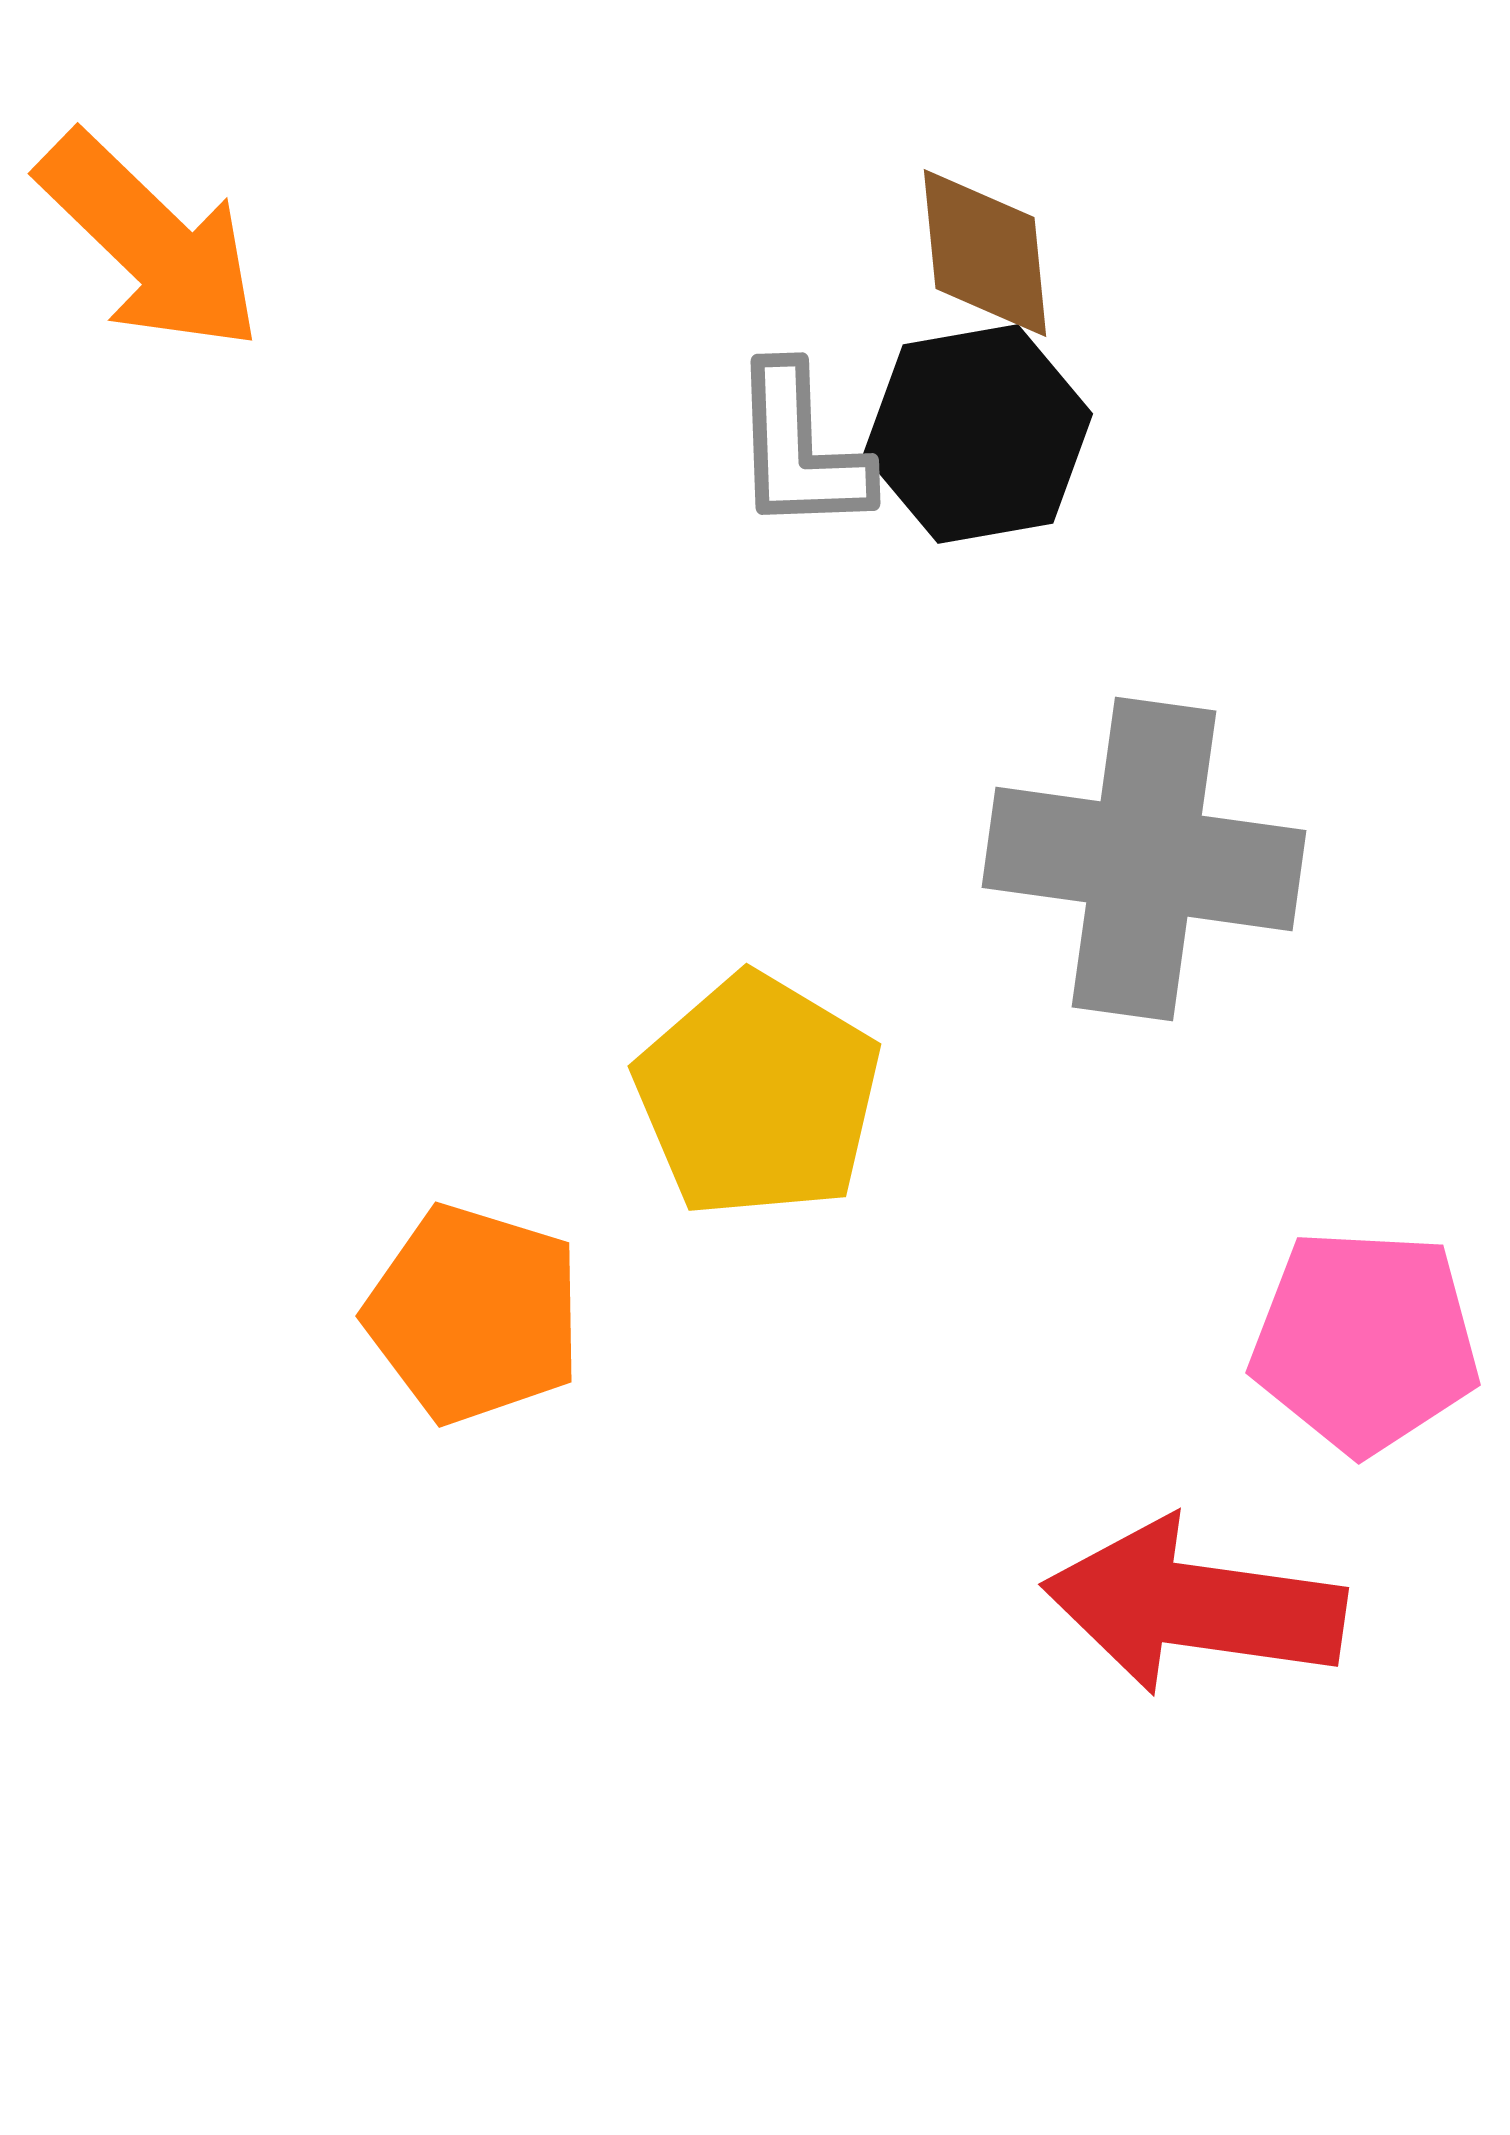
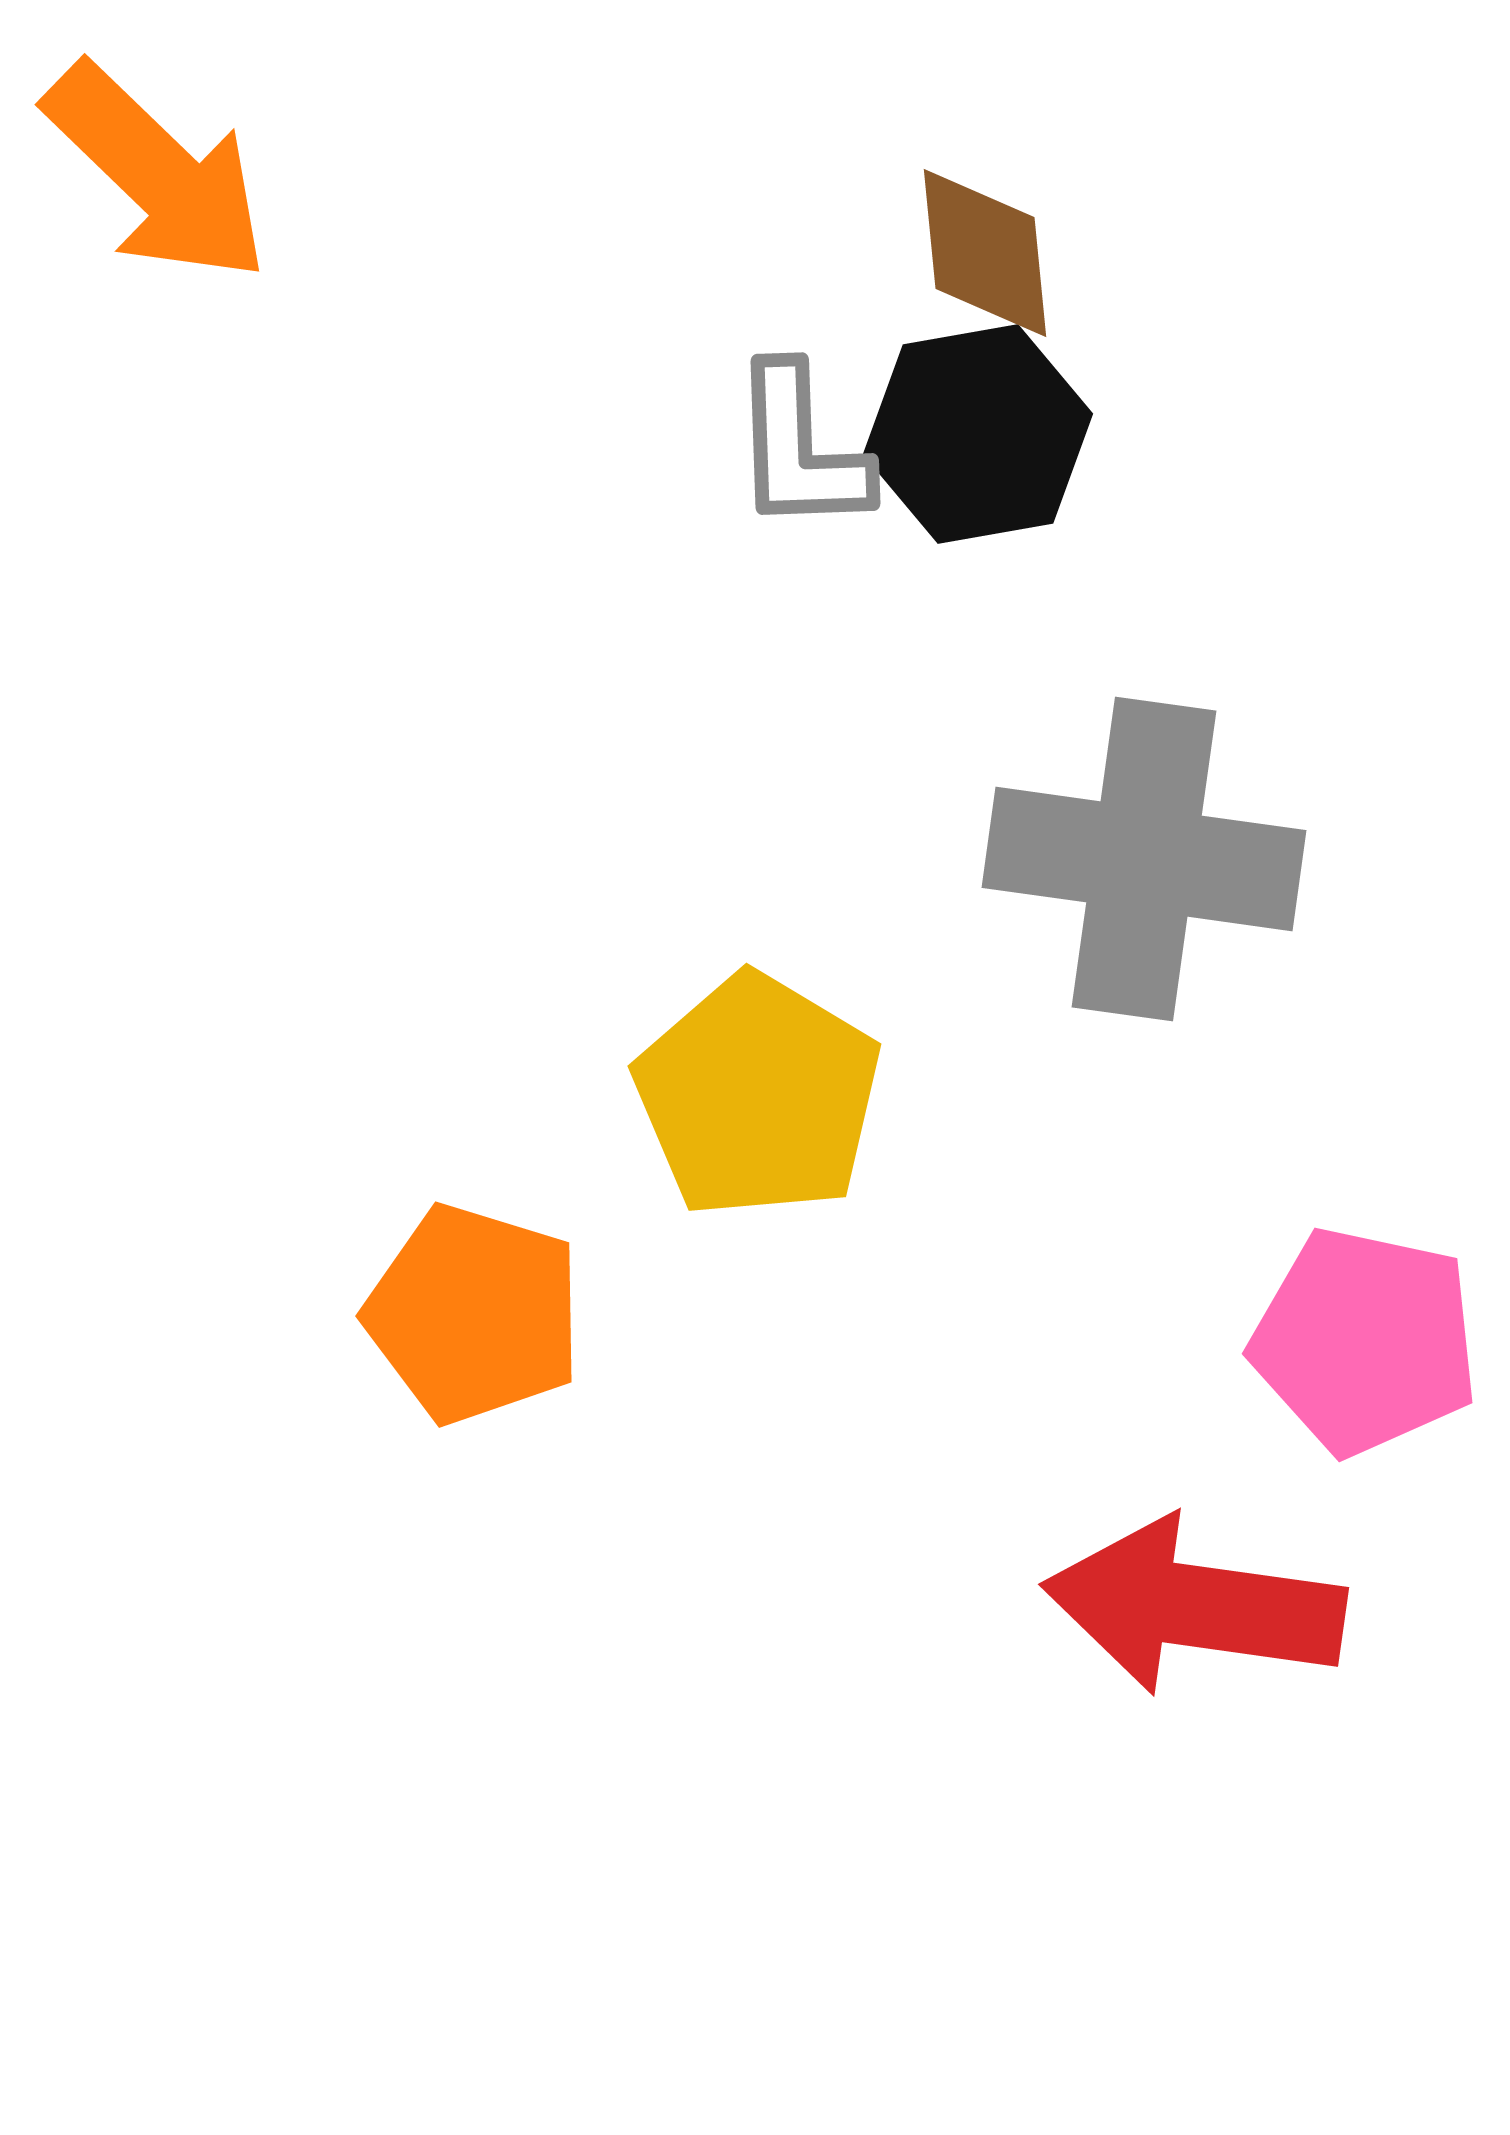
orange arrow: moved 7 px right, 69 px up
pink pentagon: rotated 9 degrees clockwise
